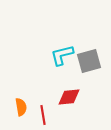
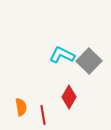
cyan L-shape: rotated 40 degrees clockwise
gray square: rotated 30 degrees counterclockwise
red diamond: rotated 55 degrees counterclockwise
